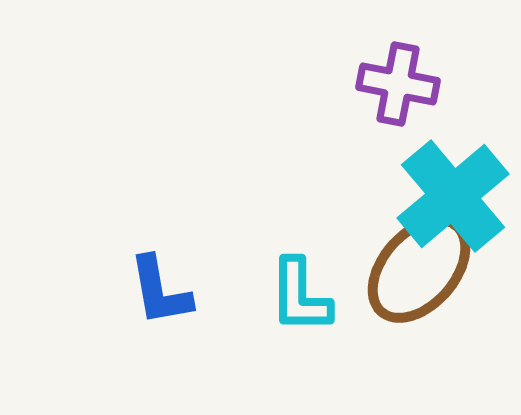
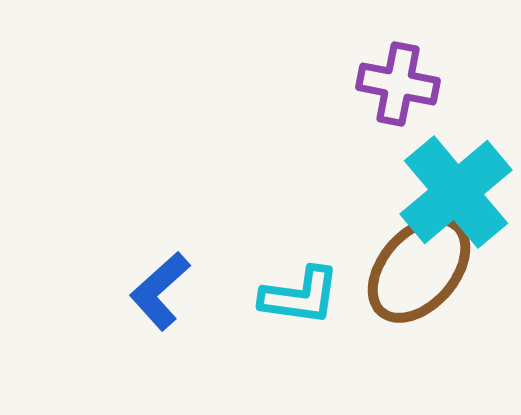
cyan cross: moved 3 px right, 4 px up
blue L-shape: rotated 58 degrees clockwise
cyan L-shape: rotated 82 degrees counterclockwise
